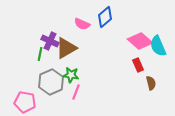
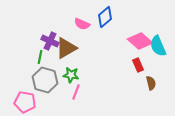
green line: moved 3 px down
gray hexagon: moved 6 px left, 2 px up; rotated 20 degrees counterclockwise
